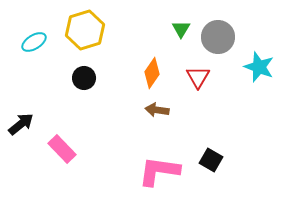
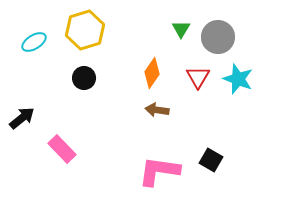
cyan star: moved 21 px left, 12 px down
black arrow: moved 1 px right, 6 px up
